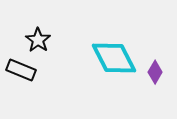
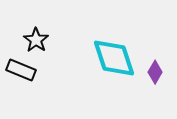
black star: moved 2 px left
cyan diamond: rotated 9 degrees clockwise
